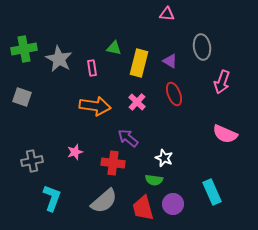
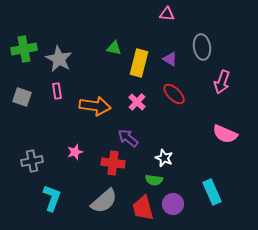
purple triangle: moved 2 px up
pink rectangle: moved 35 px left, 23 px down
red ellipse: rotated 25 degrees counterclockwise
